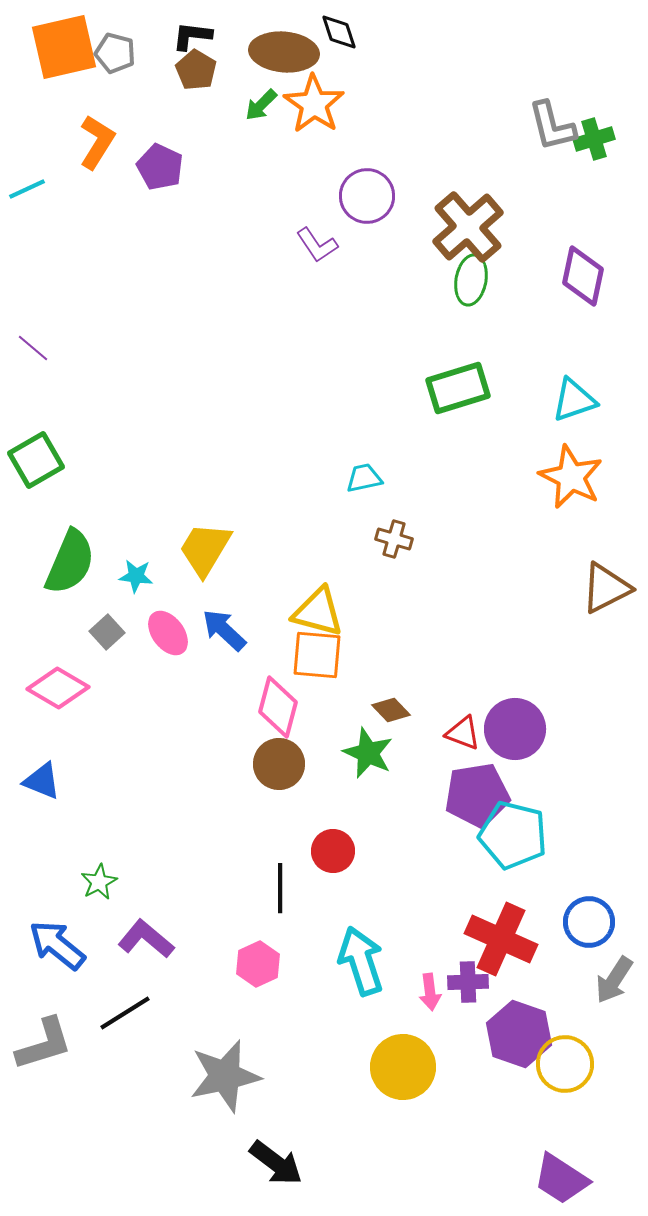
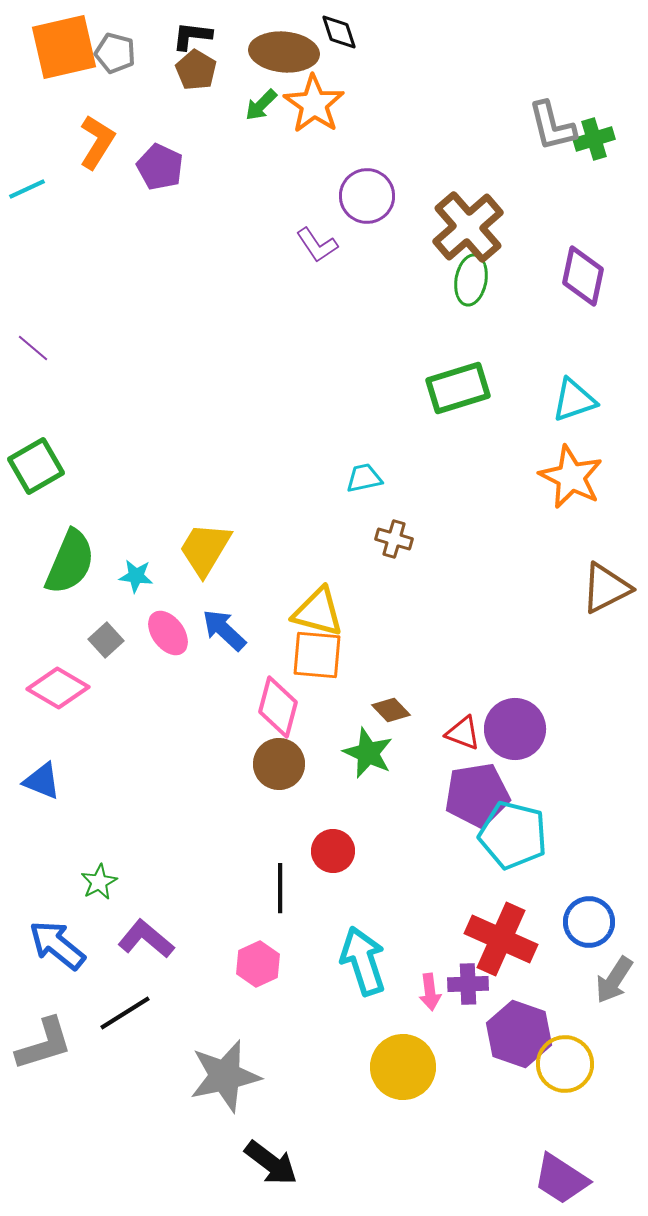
green square at (36, 460): moved 6 px down
gray square at (107, 632): moved 1 px left, 8 px down
cyan arrow at (361, 961): moved 2 px right
purple cross at (468, 982): moved 2 px down
black arrow at (276, 1163): moved 5 px left
